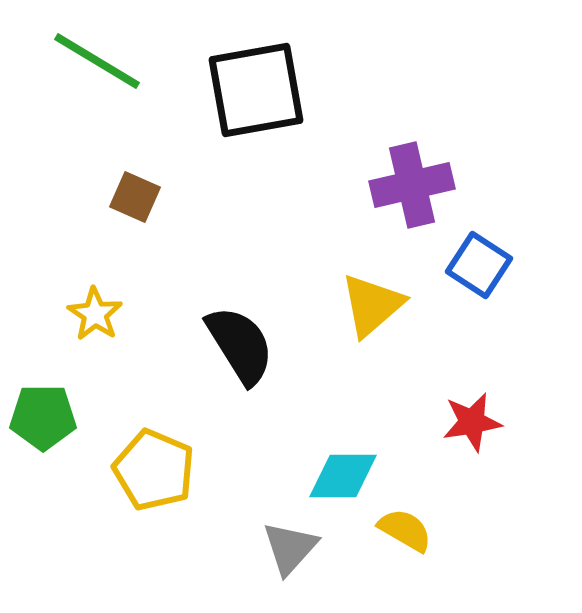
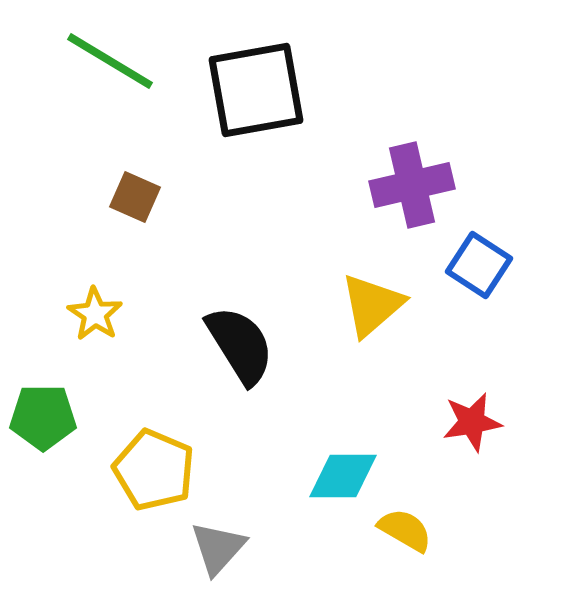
green line: moved 13 px right
gray triangle: moved 72 px left
